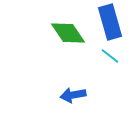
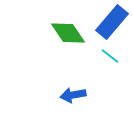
blue rectangle: moved 2 px right; rotated 56 degrees clockwise
